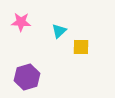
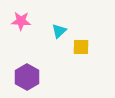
pink star: moved 1 px up
purple hexagon: rotated 15 degrees counterclockwise
